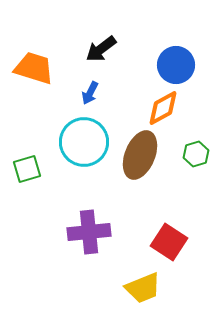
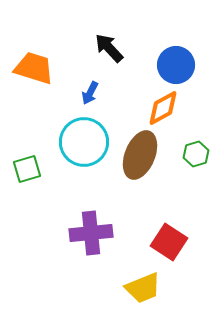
black arrow: moved 8 px right, 1 px up; rotated 84 degrees clockwise
purple cross: moved 2 px right, 1 px down
